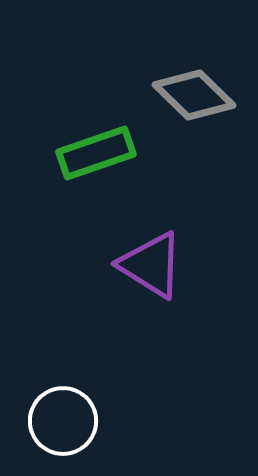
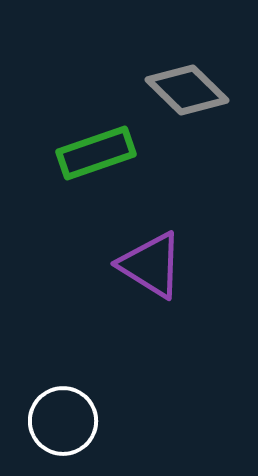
gray diamond: moved 7 px left, 5 px up
